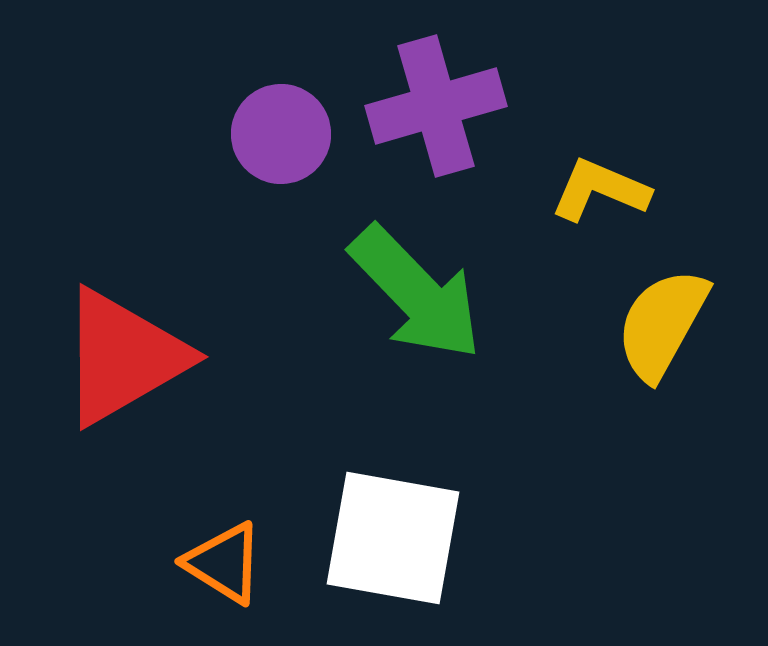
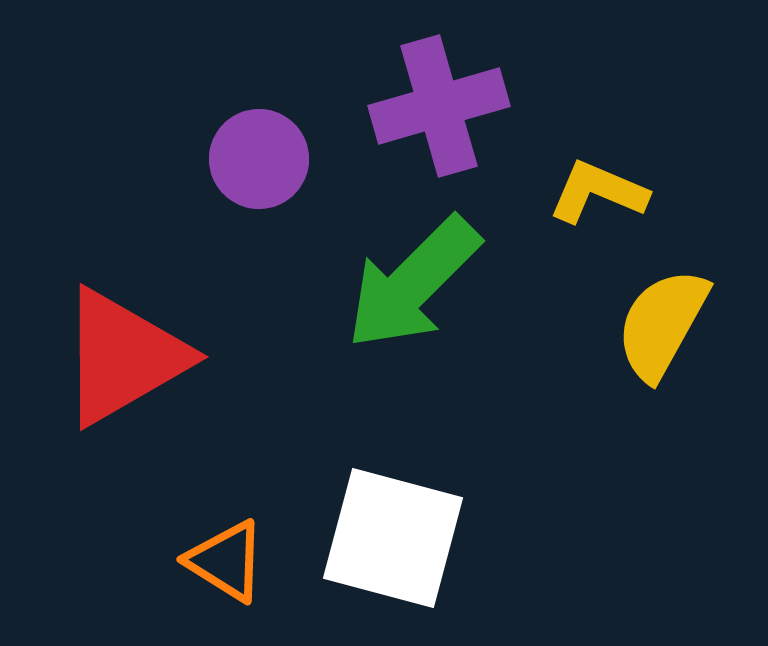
purple cross: moved 3 px right
purple circle: moved 22 px left, 25 px down
yellow L-shape: moved 2 px left, 2 px down
green arrow: moved 3 px left, 10 px up; rotated 89 degrees clockwise
white square: rotated 5 degrees clockwise
orange triangle: moved 2 px right, 2 px up
